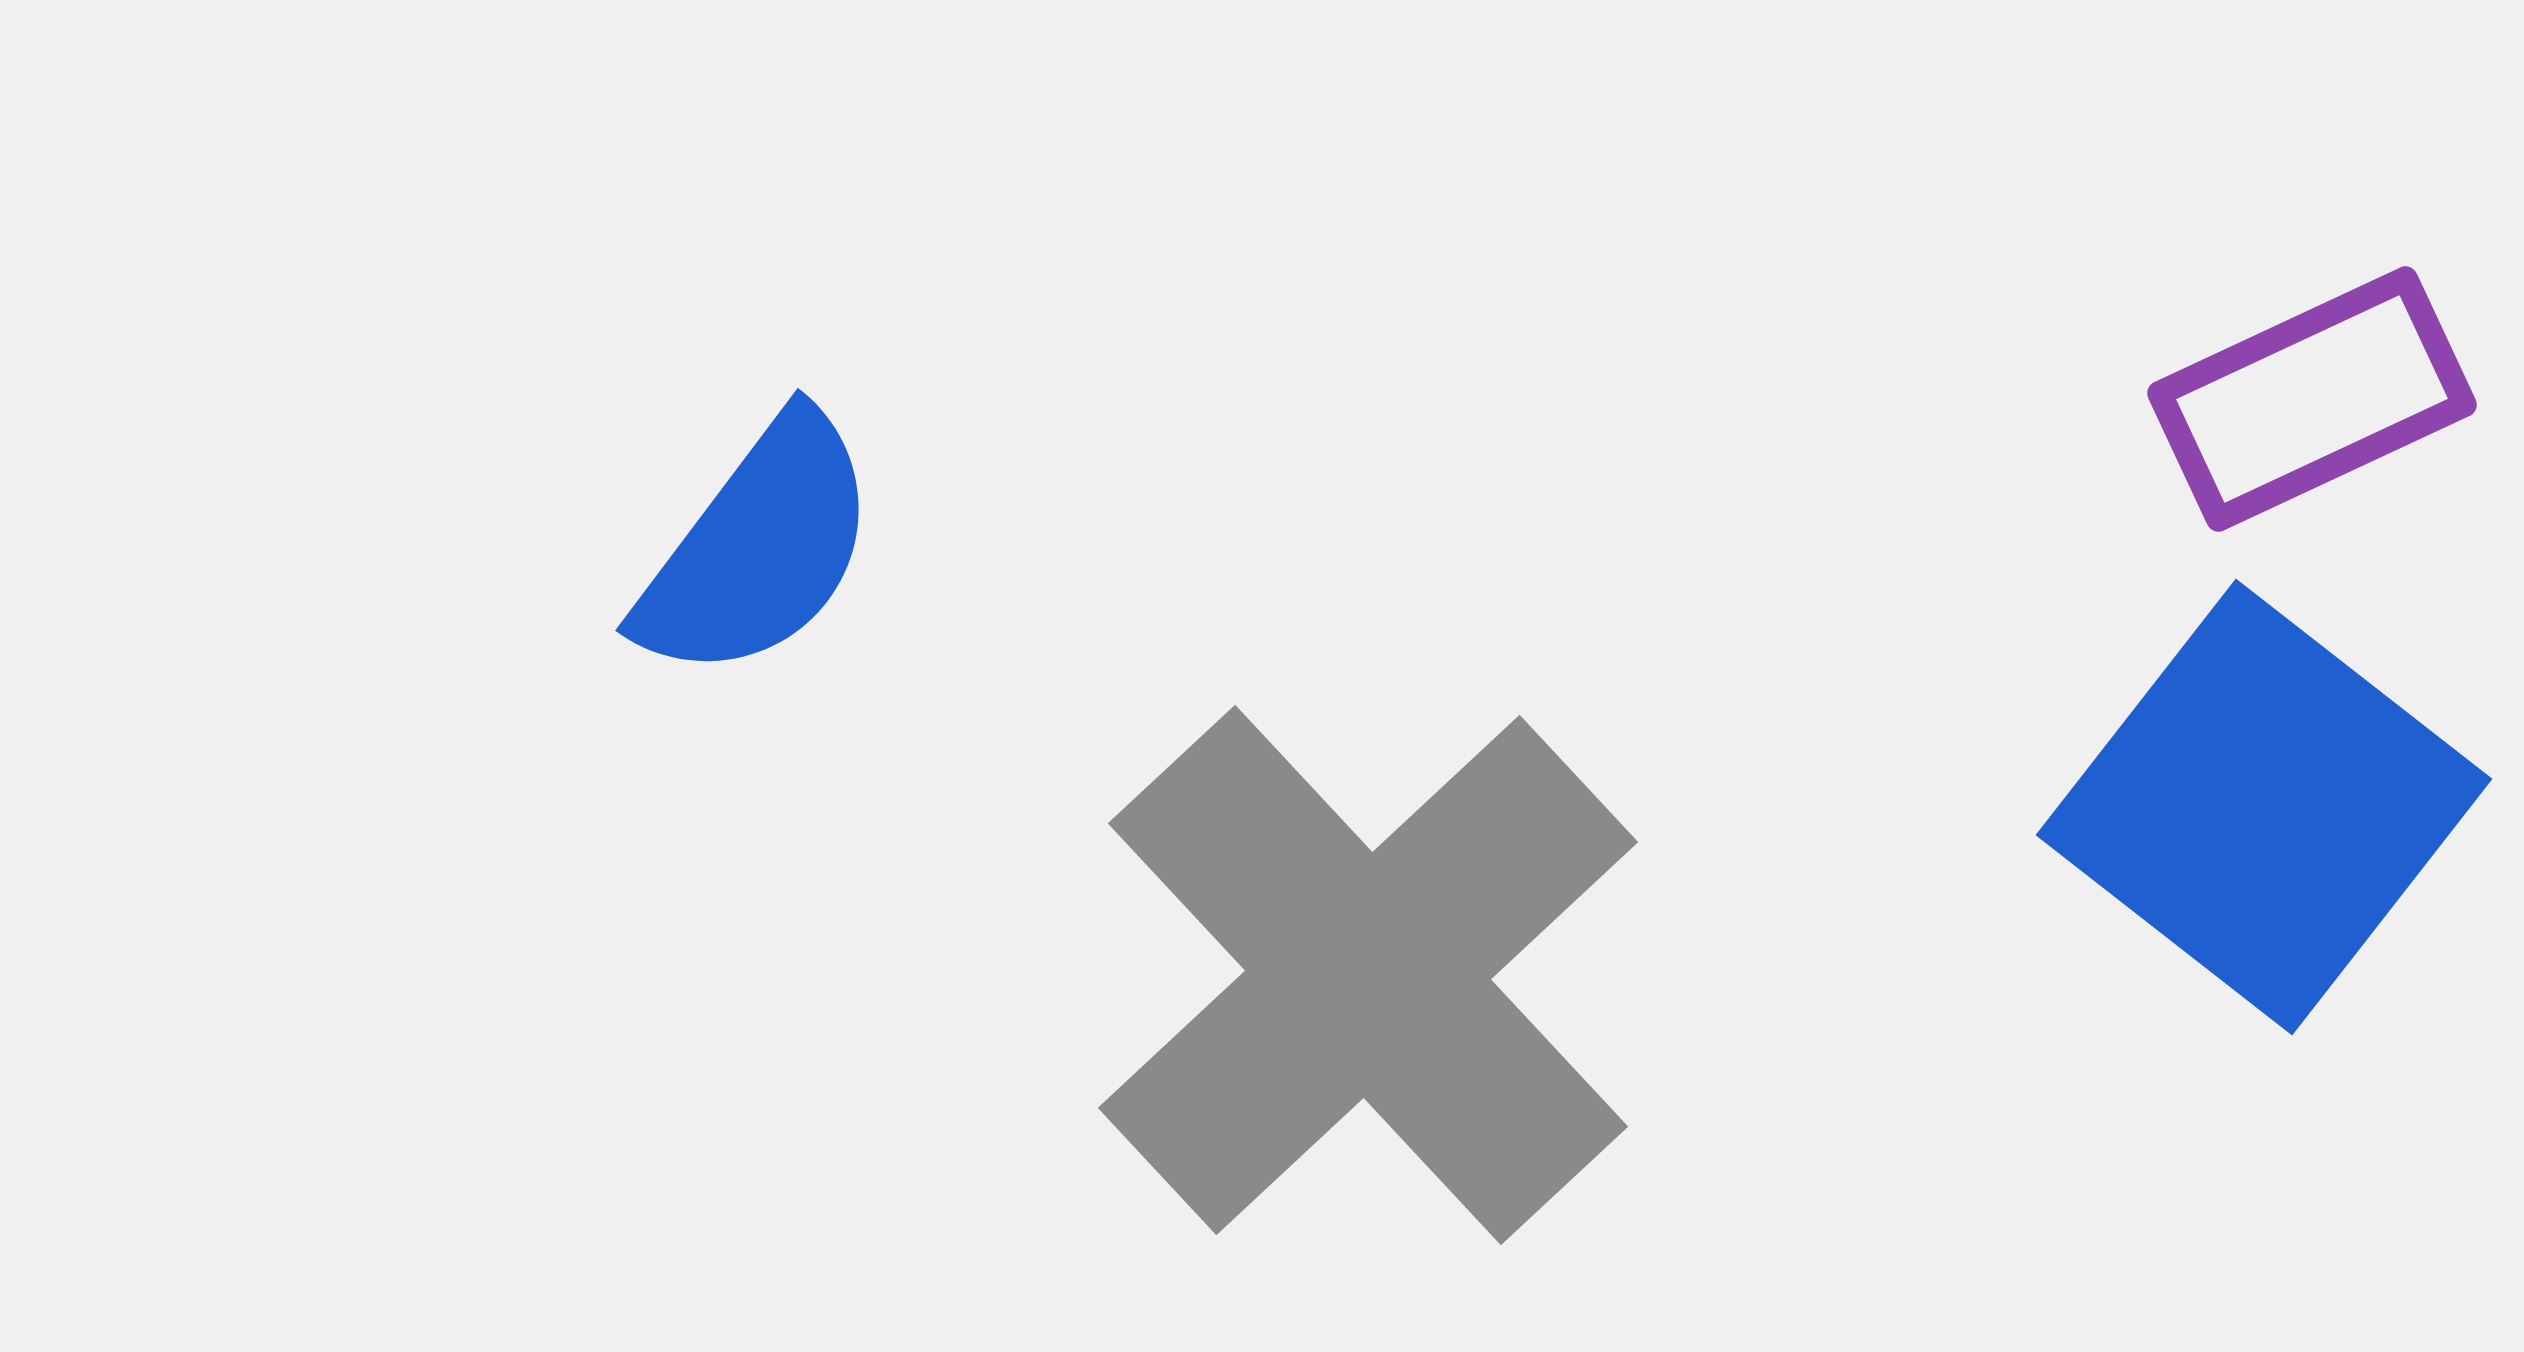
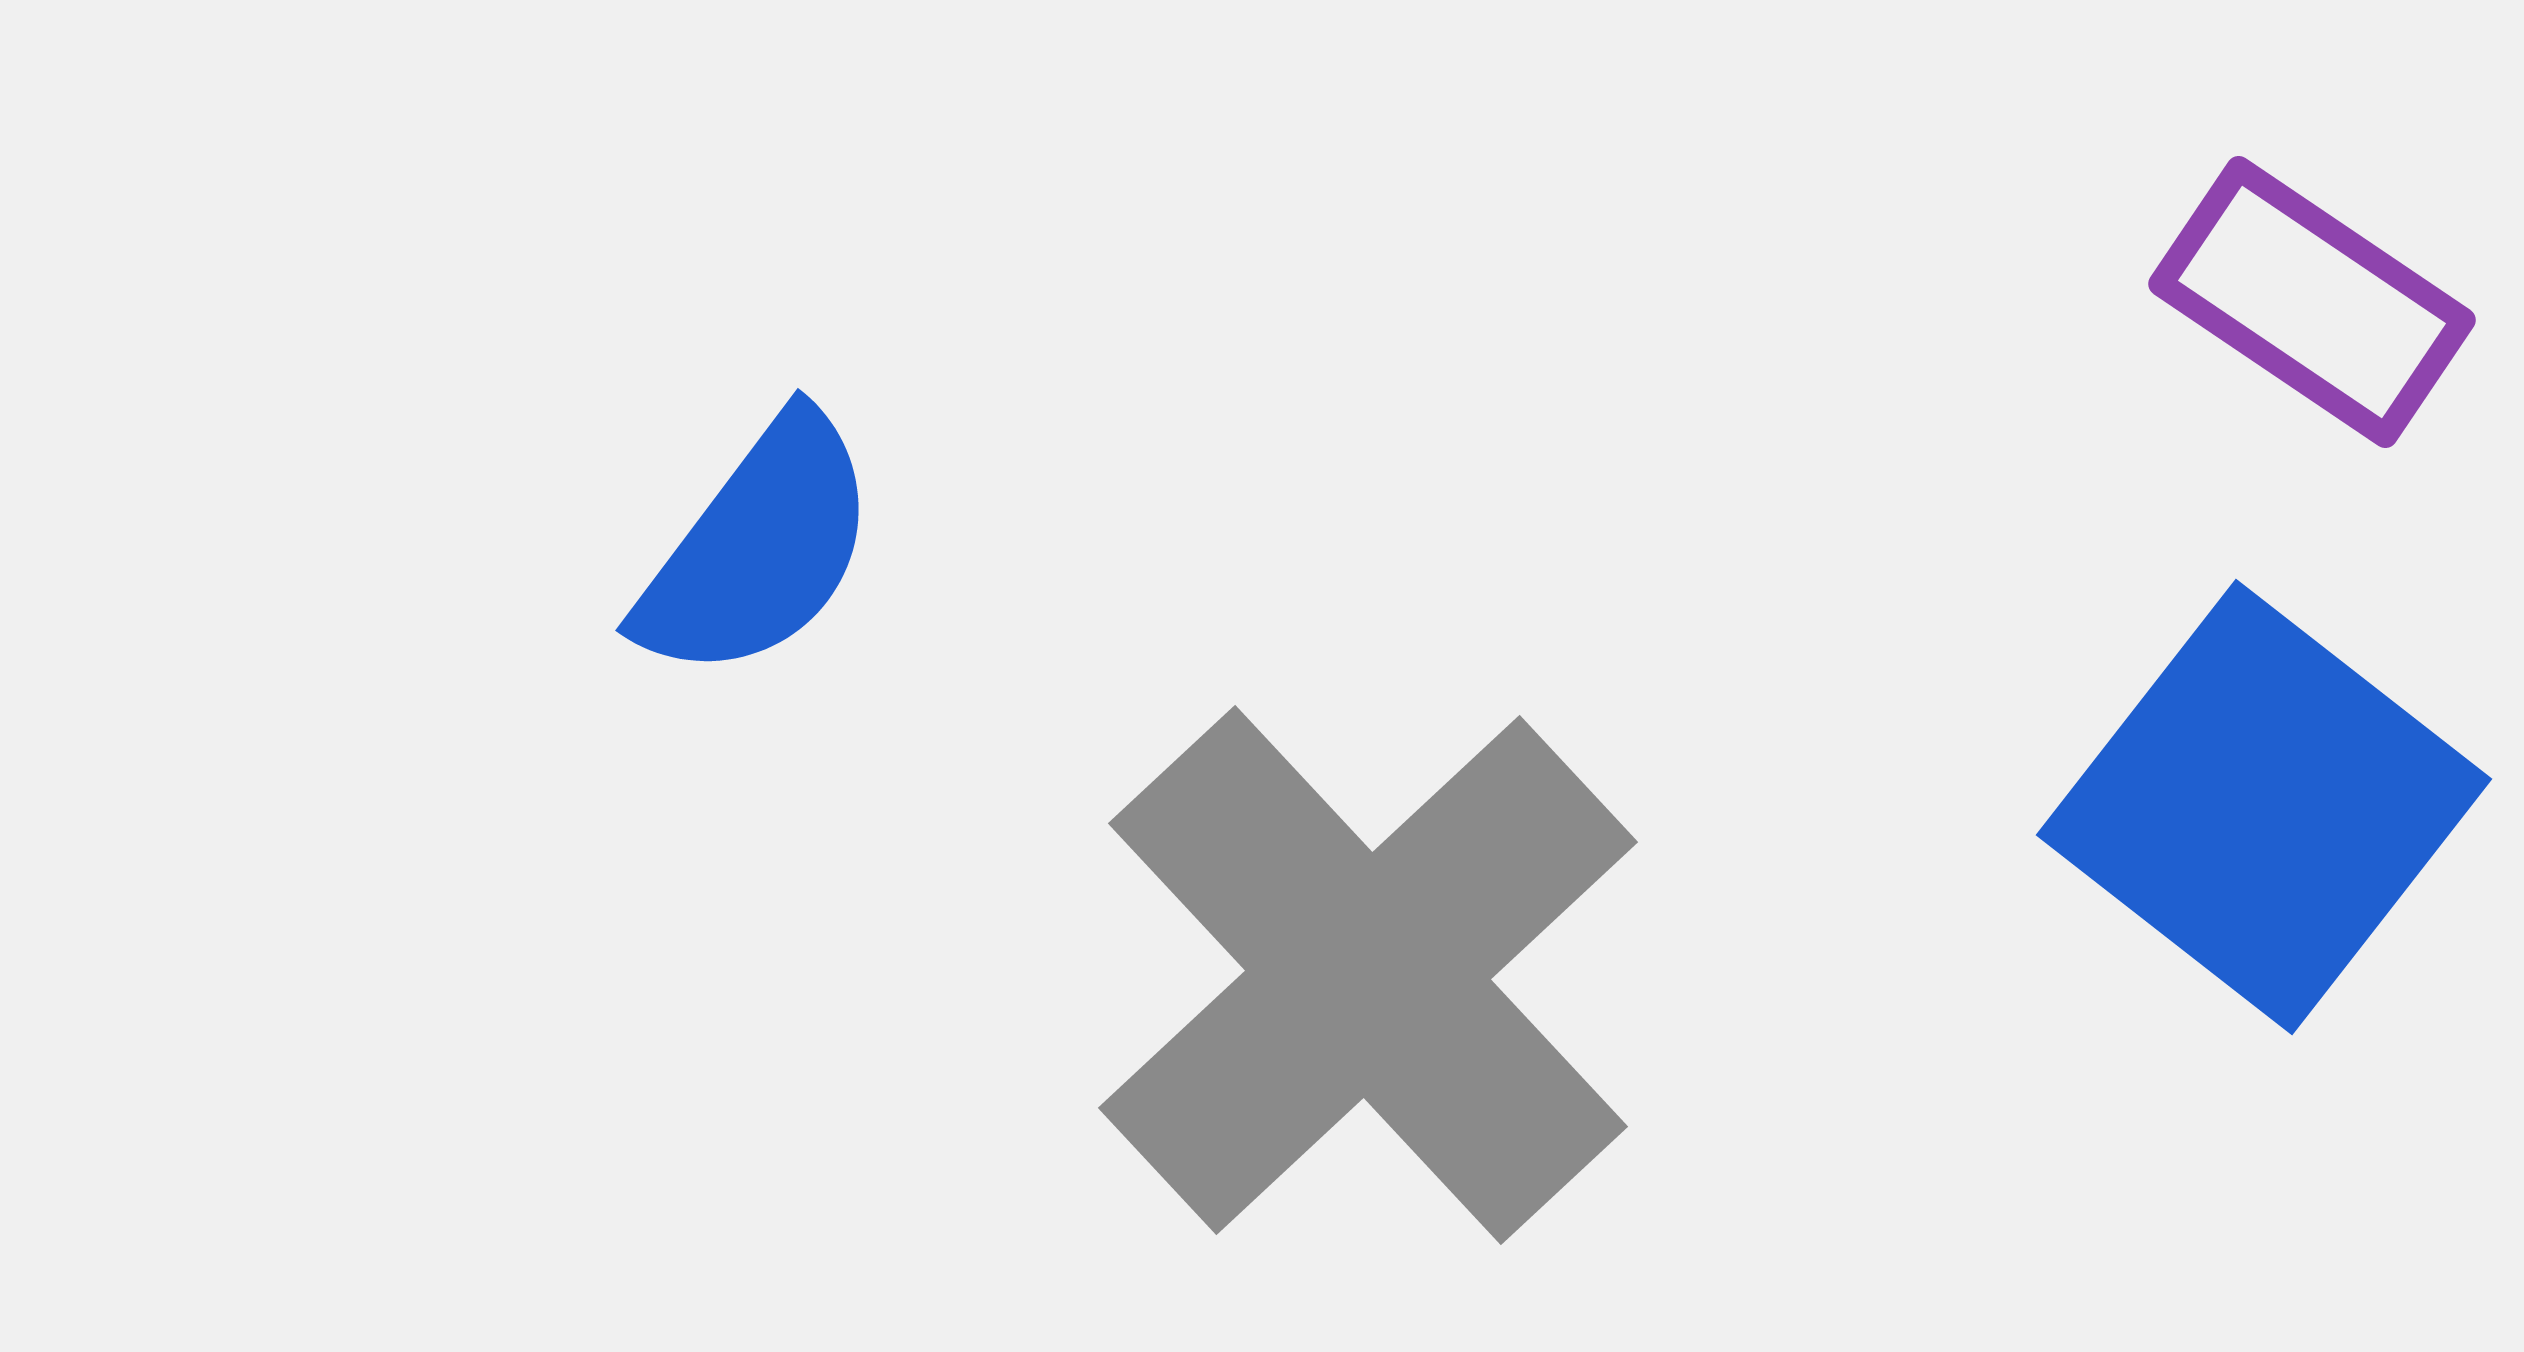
purple rectangle: moved 97 px up; rotated 59 degrees clockwise
